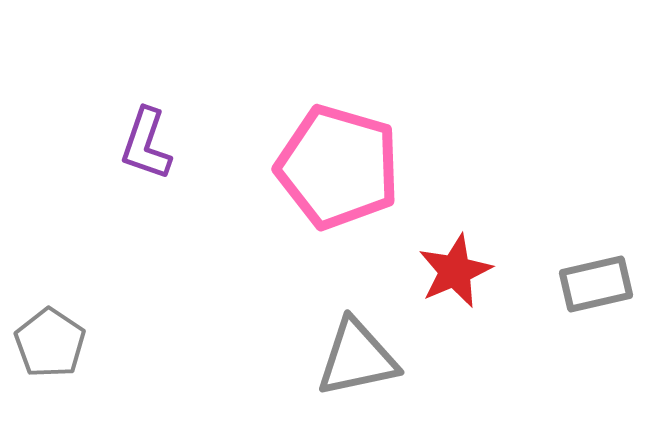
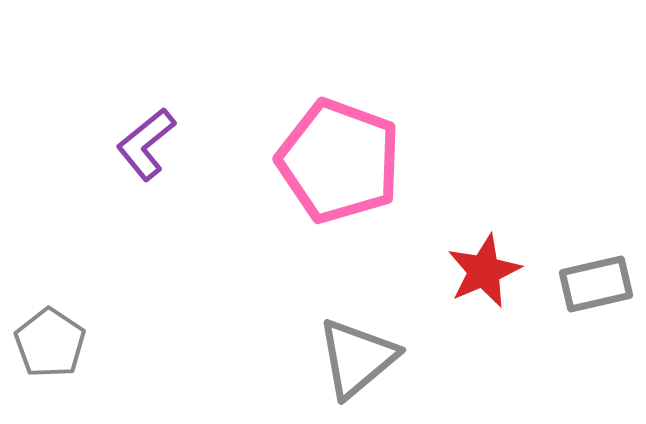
purple L-shape: rotated 32 degrees clockwise
pink pentagon: moved 1 px right, 6 px up; rotated 4 degrees clockwise
red star: moved 29 px right
gray triangle: rotated 28 degrees counterclockwise
